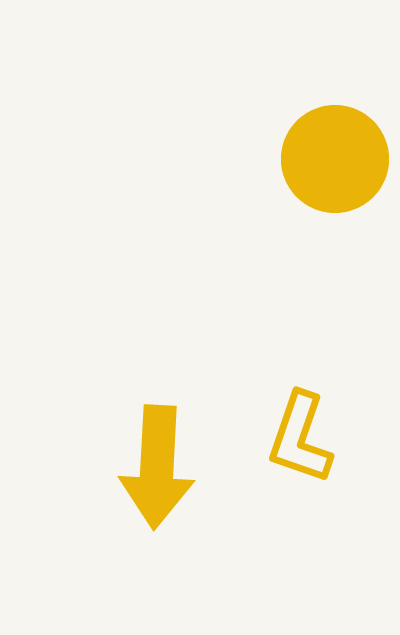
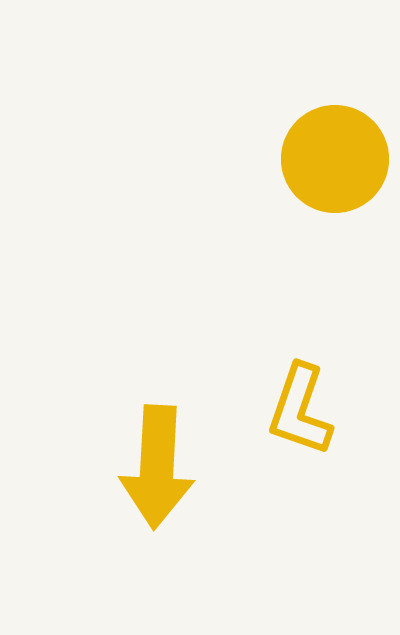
yellow L-shape: moved 28 px up
